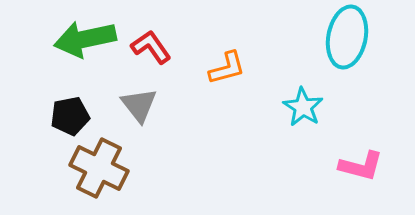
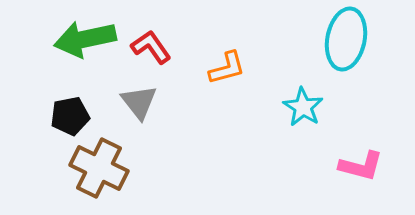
cyan ellipse: moved 1 px left, 2 px down
gray triangle: moved 3 px up
